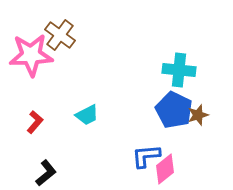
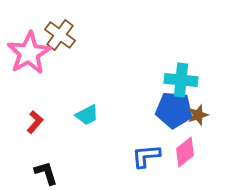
pink star: moved 2 px left, 2 px up; rotated 27 degrees counterclockwise
cyan cross: moved 2 px right, 10 px down
blue pentagon: rotated 21 degrees counterclockwise
pink diamond: moved 20 px right, 17 px up
black L-shape: rotated 68 degrees counterclockwise
